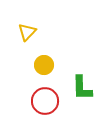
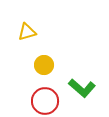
yellow triangle: rotated 30 degrees clockwise
green L-shape: rotated 48 degrees counterclockwise
